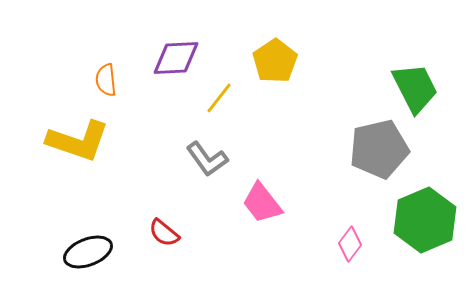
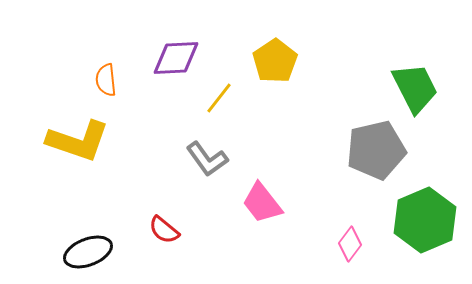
gray pentagon: moved 3 px left, 1 px down
red semicircle: moved 3 px up
